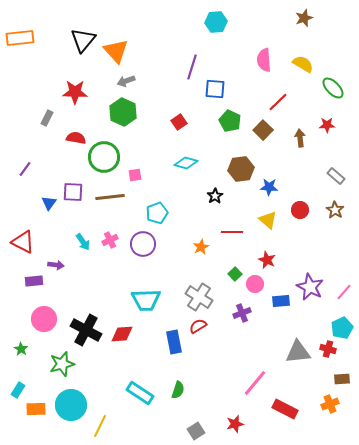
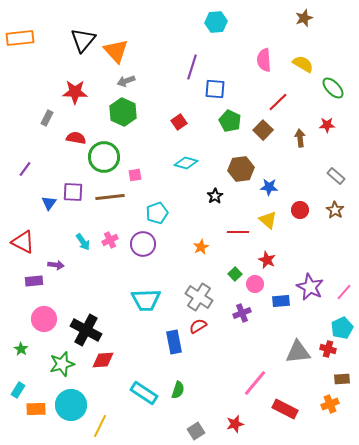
red line at (232, 232): moved 6 px right
red diamond at (122, 334): moved 19 px left, 26 px down
cyan rectangle at (140, 393): moved 4 px right
